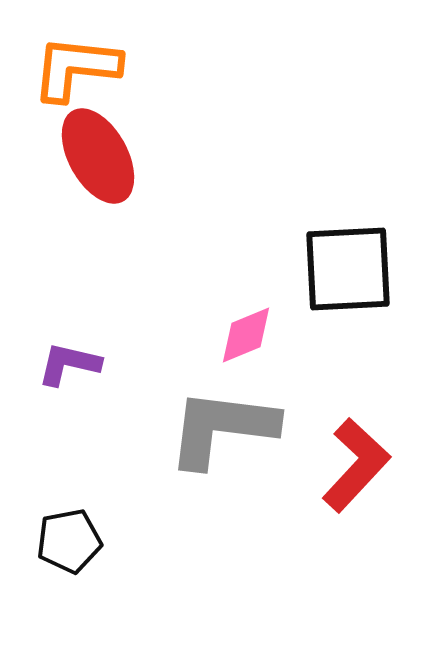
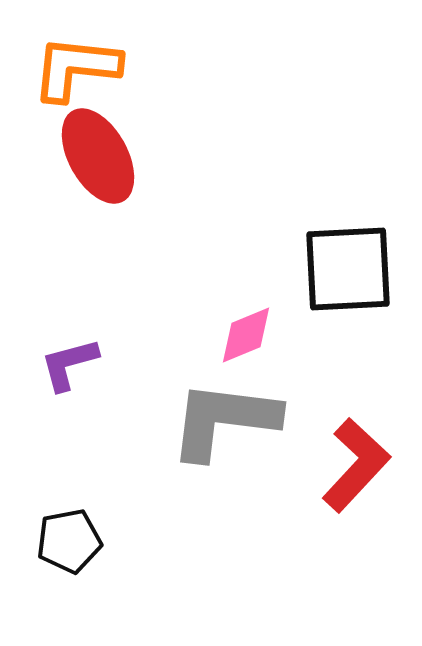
purple L-shape: rotated 28 degrees counterclockwise
gray L-shape: moved 2 px right, 8 px up
